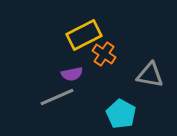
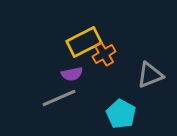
yellow rectangle: moved 7 px down
orange cross: rotated 25 degrees clockwise
gray triangle: rotated 32 degrees counterclockwise
gray line: moved 2 px right, 1 px down
